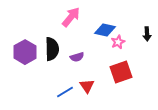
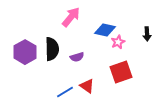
red triangle: rotated 21 degrees counterclockwise
